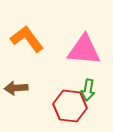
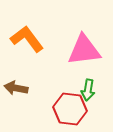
pink triangle: rotated 12 degrees counterclockwise
brown arrow: rotated 15 degrees clockwise
red hexagon: moved 3 px down
